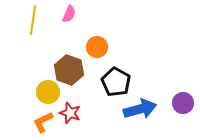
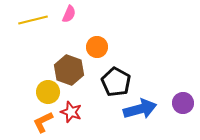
yellow line: rotated 68 degrees clockwise
red star: moved 1 px right, 1 px up
